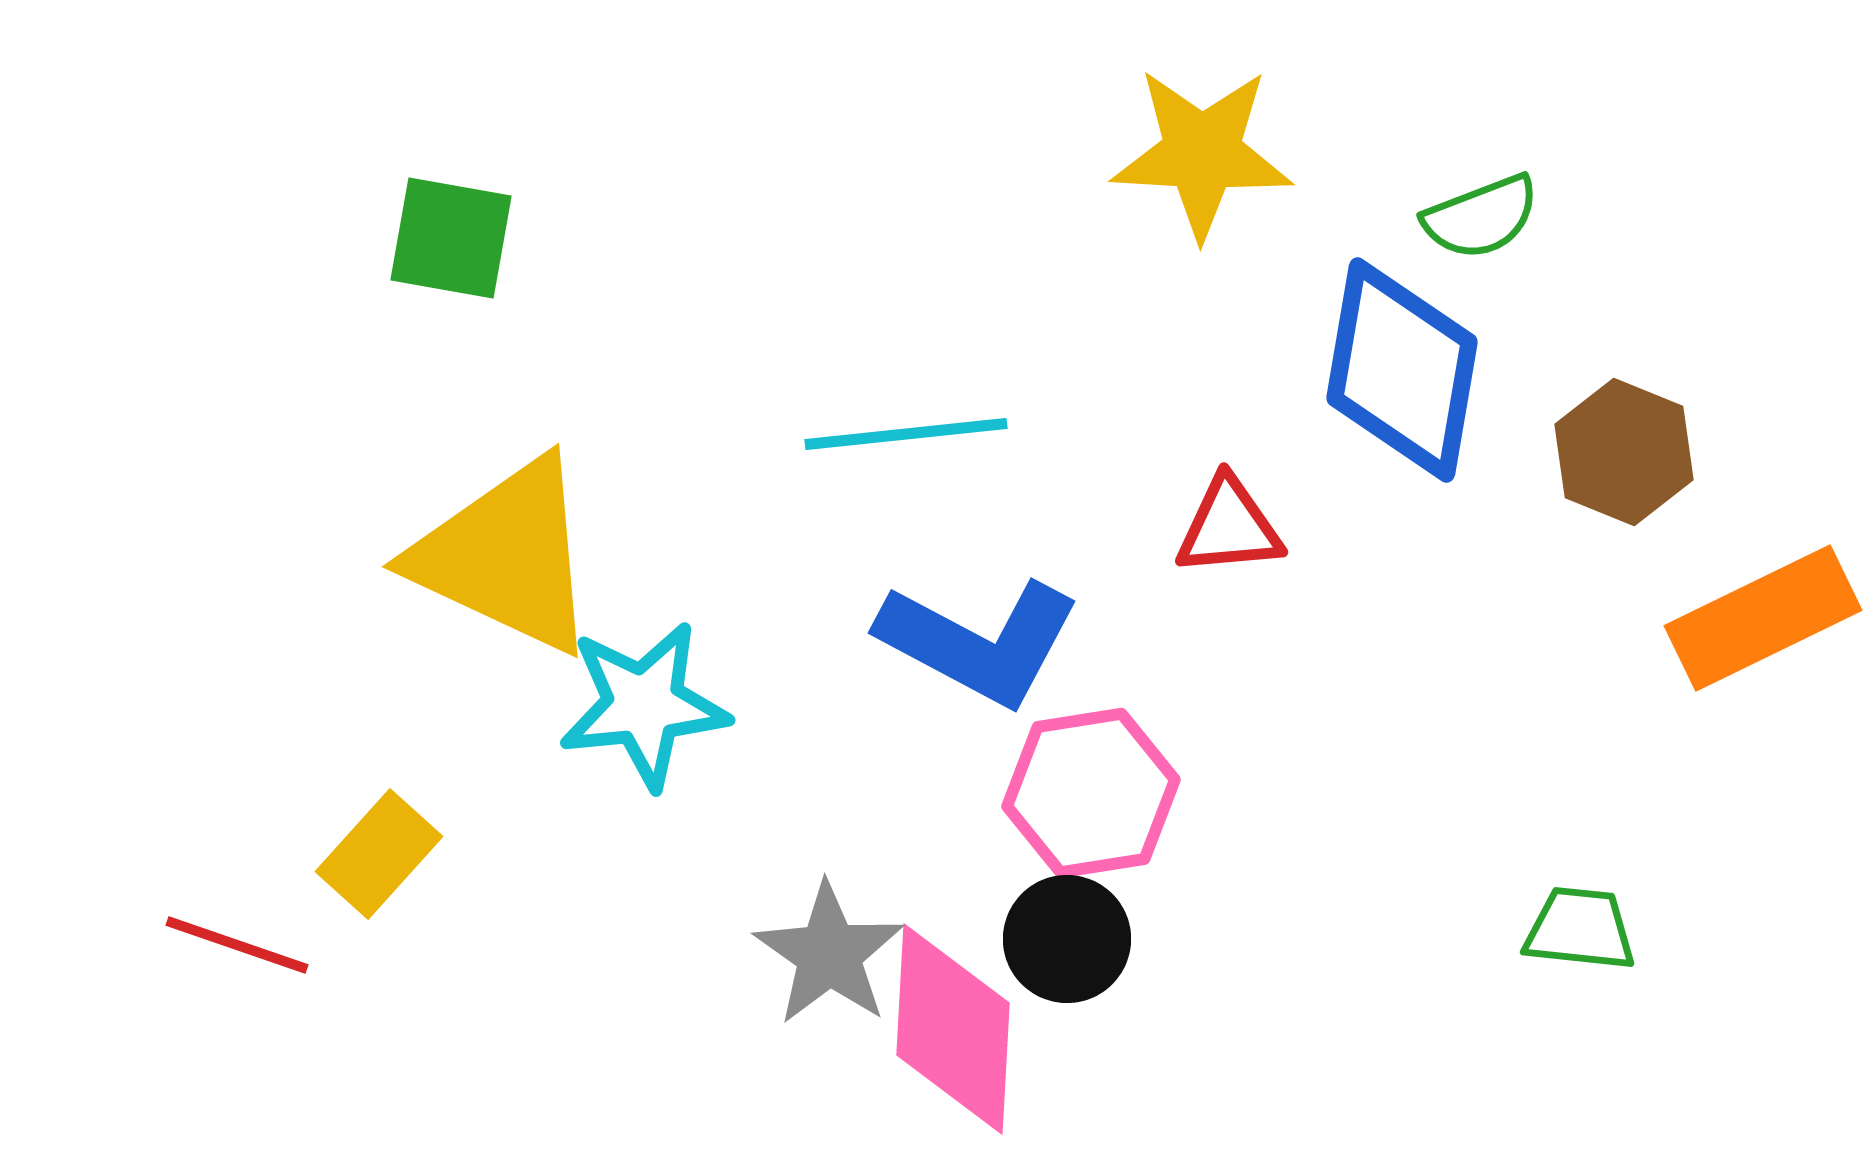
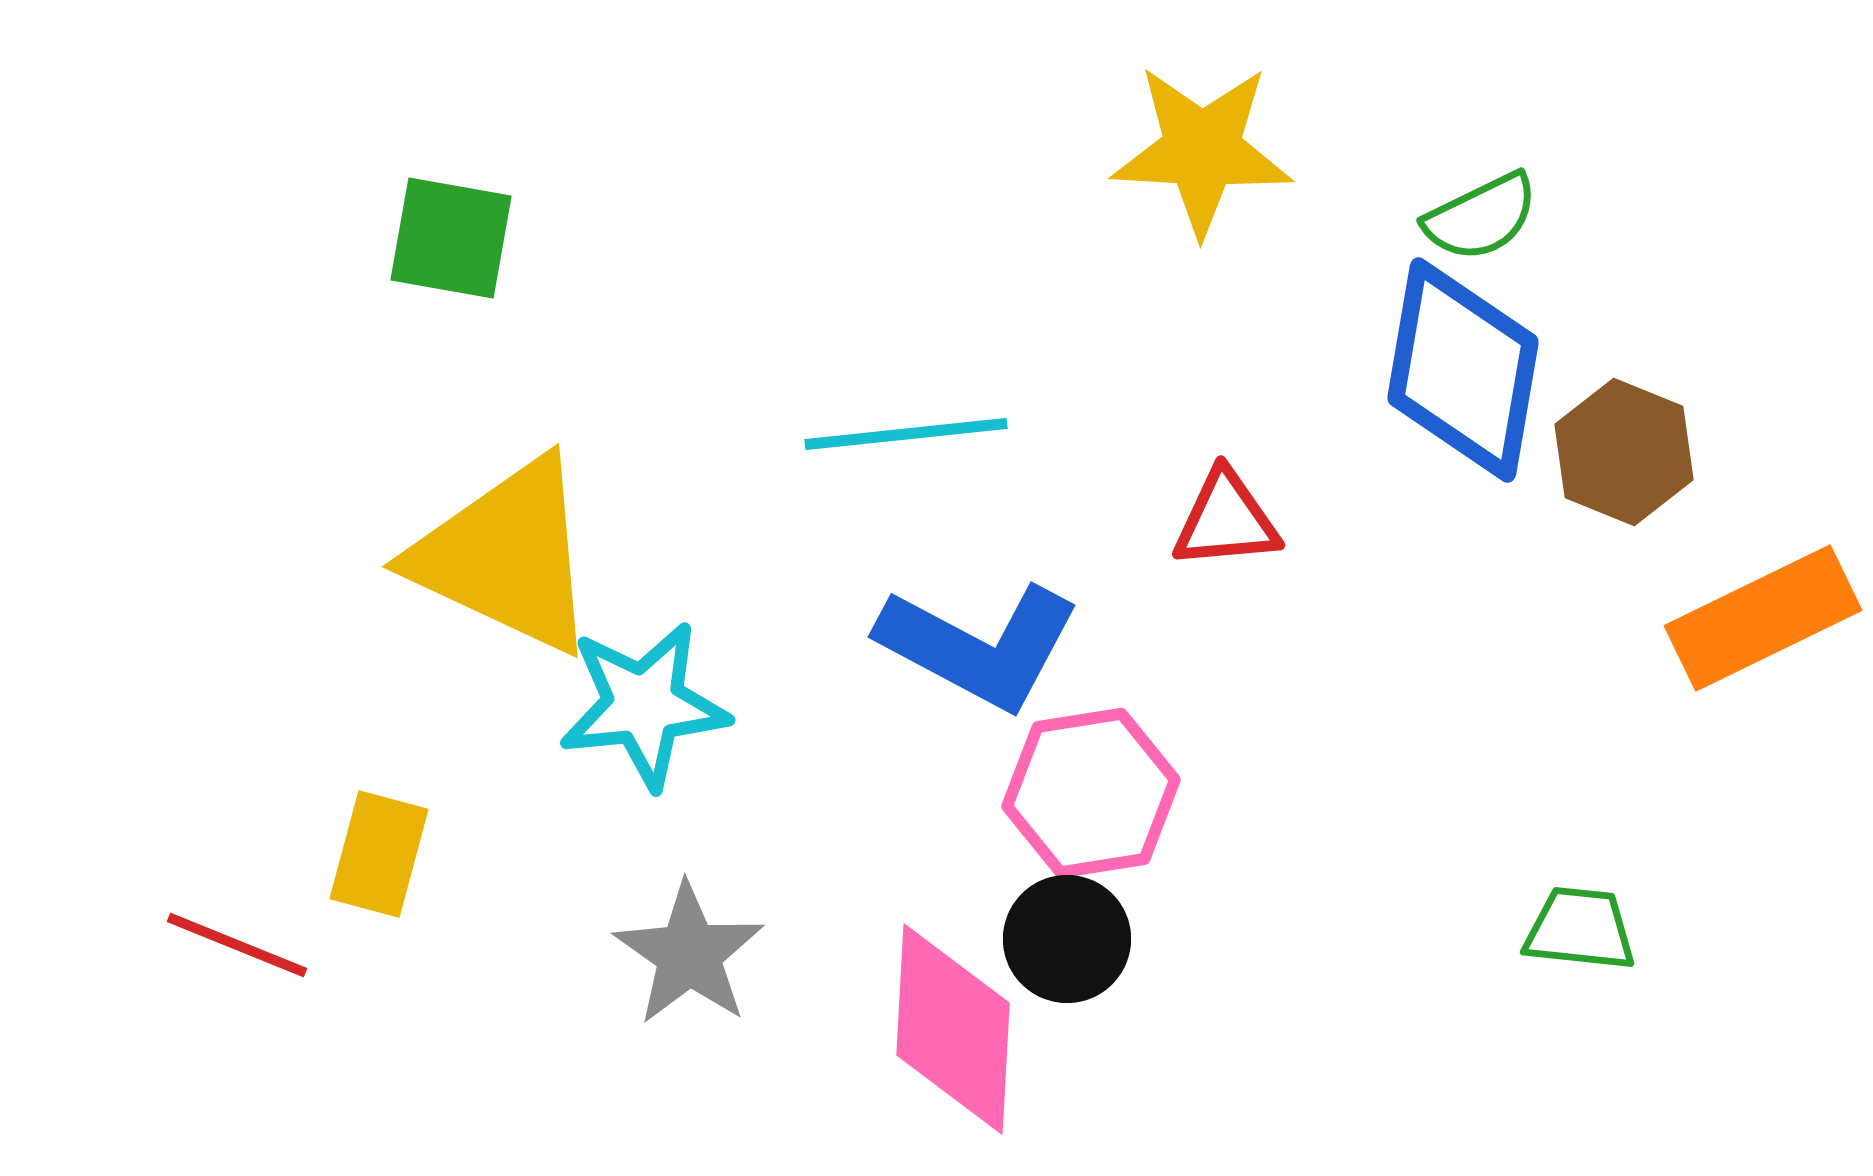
yellow star: moved 3 px up
green semicircle: rotated 5 degrees counterclockwise
blue diamond: moved 61 px right
red triangle: moved 3 px left, 7 px up
blue L-shape: moved 4 px down
yellow rectangle: rotated 27 degrees counterclockwise
red line: rotated 3 degrees clockwise
gray star: moved 140 px left
